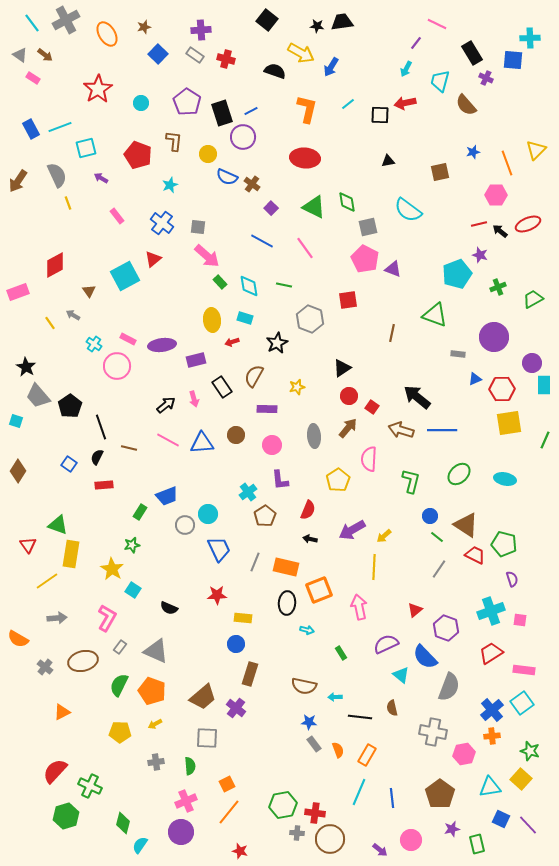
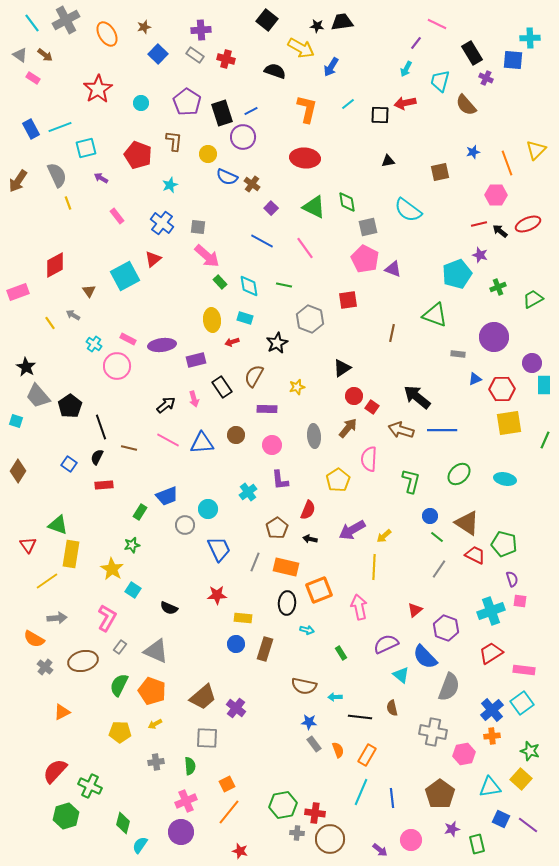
yellow arrow at (301, 53): moved 5 px up
red circle at (349, 396): moved 5 px right
cyan circle at (208, 514): moved 5 px up
brown pentagon at (265, 516): moved 12 px right, 12 px down
brown triangle at (466, 525): moved 1 px right, 2 px up
pink square at (520, 620): moved 19 px up
orange semicircle at (18, 639): moved 16 px right
brown rectangle at (250, 674): moved 15 px right, 25 px up
cyan line at (359, 792): moved 2 px right
purple line at (528, 825): rotated 10 degrees counterclockwise
